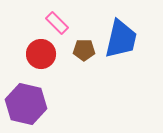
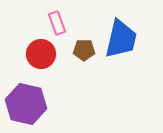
pink rectangle: rotated 25 degrees clockwise
